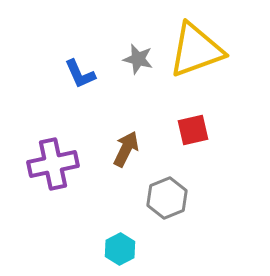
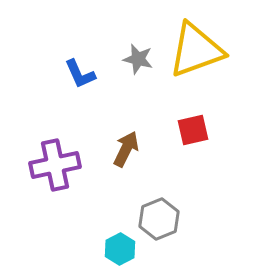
purple cross: moved 2 px right, 1 px down
gray hexagon: moved 8 px left, 21 px down
